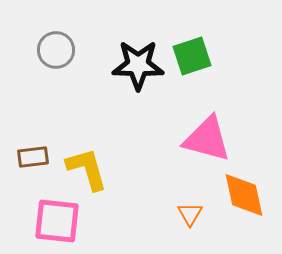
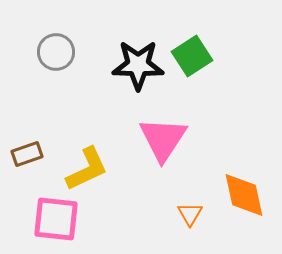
gray circle: moved 2 px down
green square: rotated 15 degrees counterclockwise
pink triangle: moved 44 px left; rotated 48 degrees clockwise
brown rectangle: moved 6 px left, 3 px up; rotated 12 degrees counterclockwise
yellow L-shape: rotated 81 degrees clockwise
pink square: moved 1 px left, 2 px up
